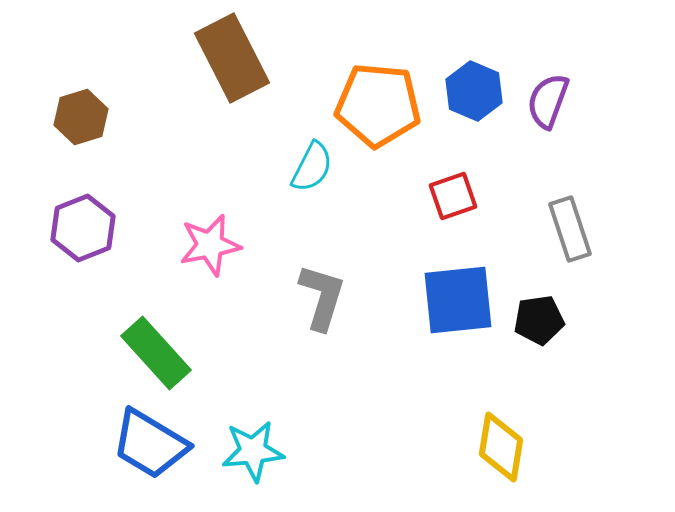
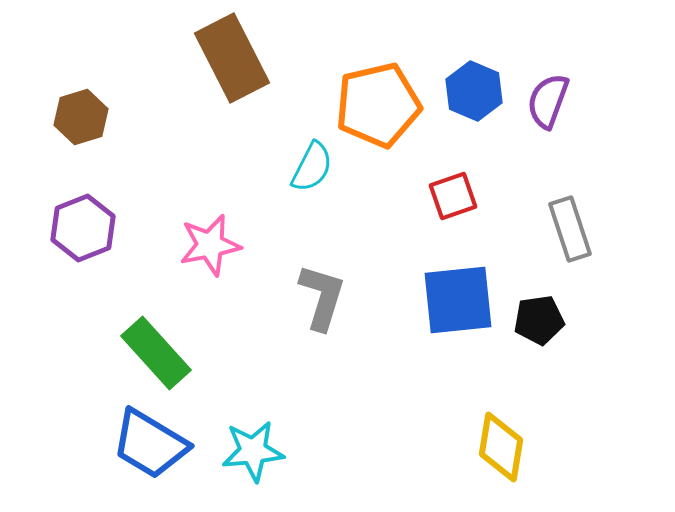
orange pentagon: rotated 18 degrees counterclockwise
